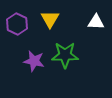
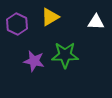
yellow triangle: moved 2 px up; rotated 30 degrees clockwise
